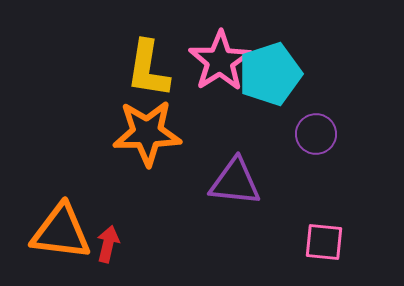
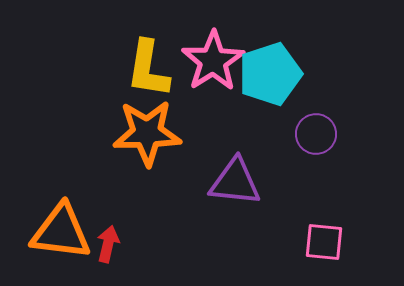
pink star: moved 7 px left
